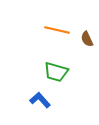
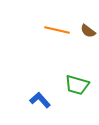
brown semicircle: moved 1 px right, 8 px up; rotated 28 degrees counterclockwise
green trapezoid: moved 21 px right, 13 px down
